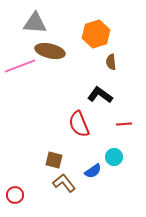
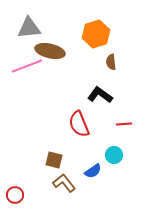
gray triangle: moved 6 px left, 5 px down; rotated 10 degrees counterclockwise
pink line: moved 7 px right
cyan circle: moved 2 px up
